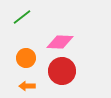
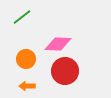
pink diamond: moved 2 px left, 2 px down
orange circle: moved 1 px down
red circle: moved 3 px right
